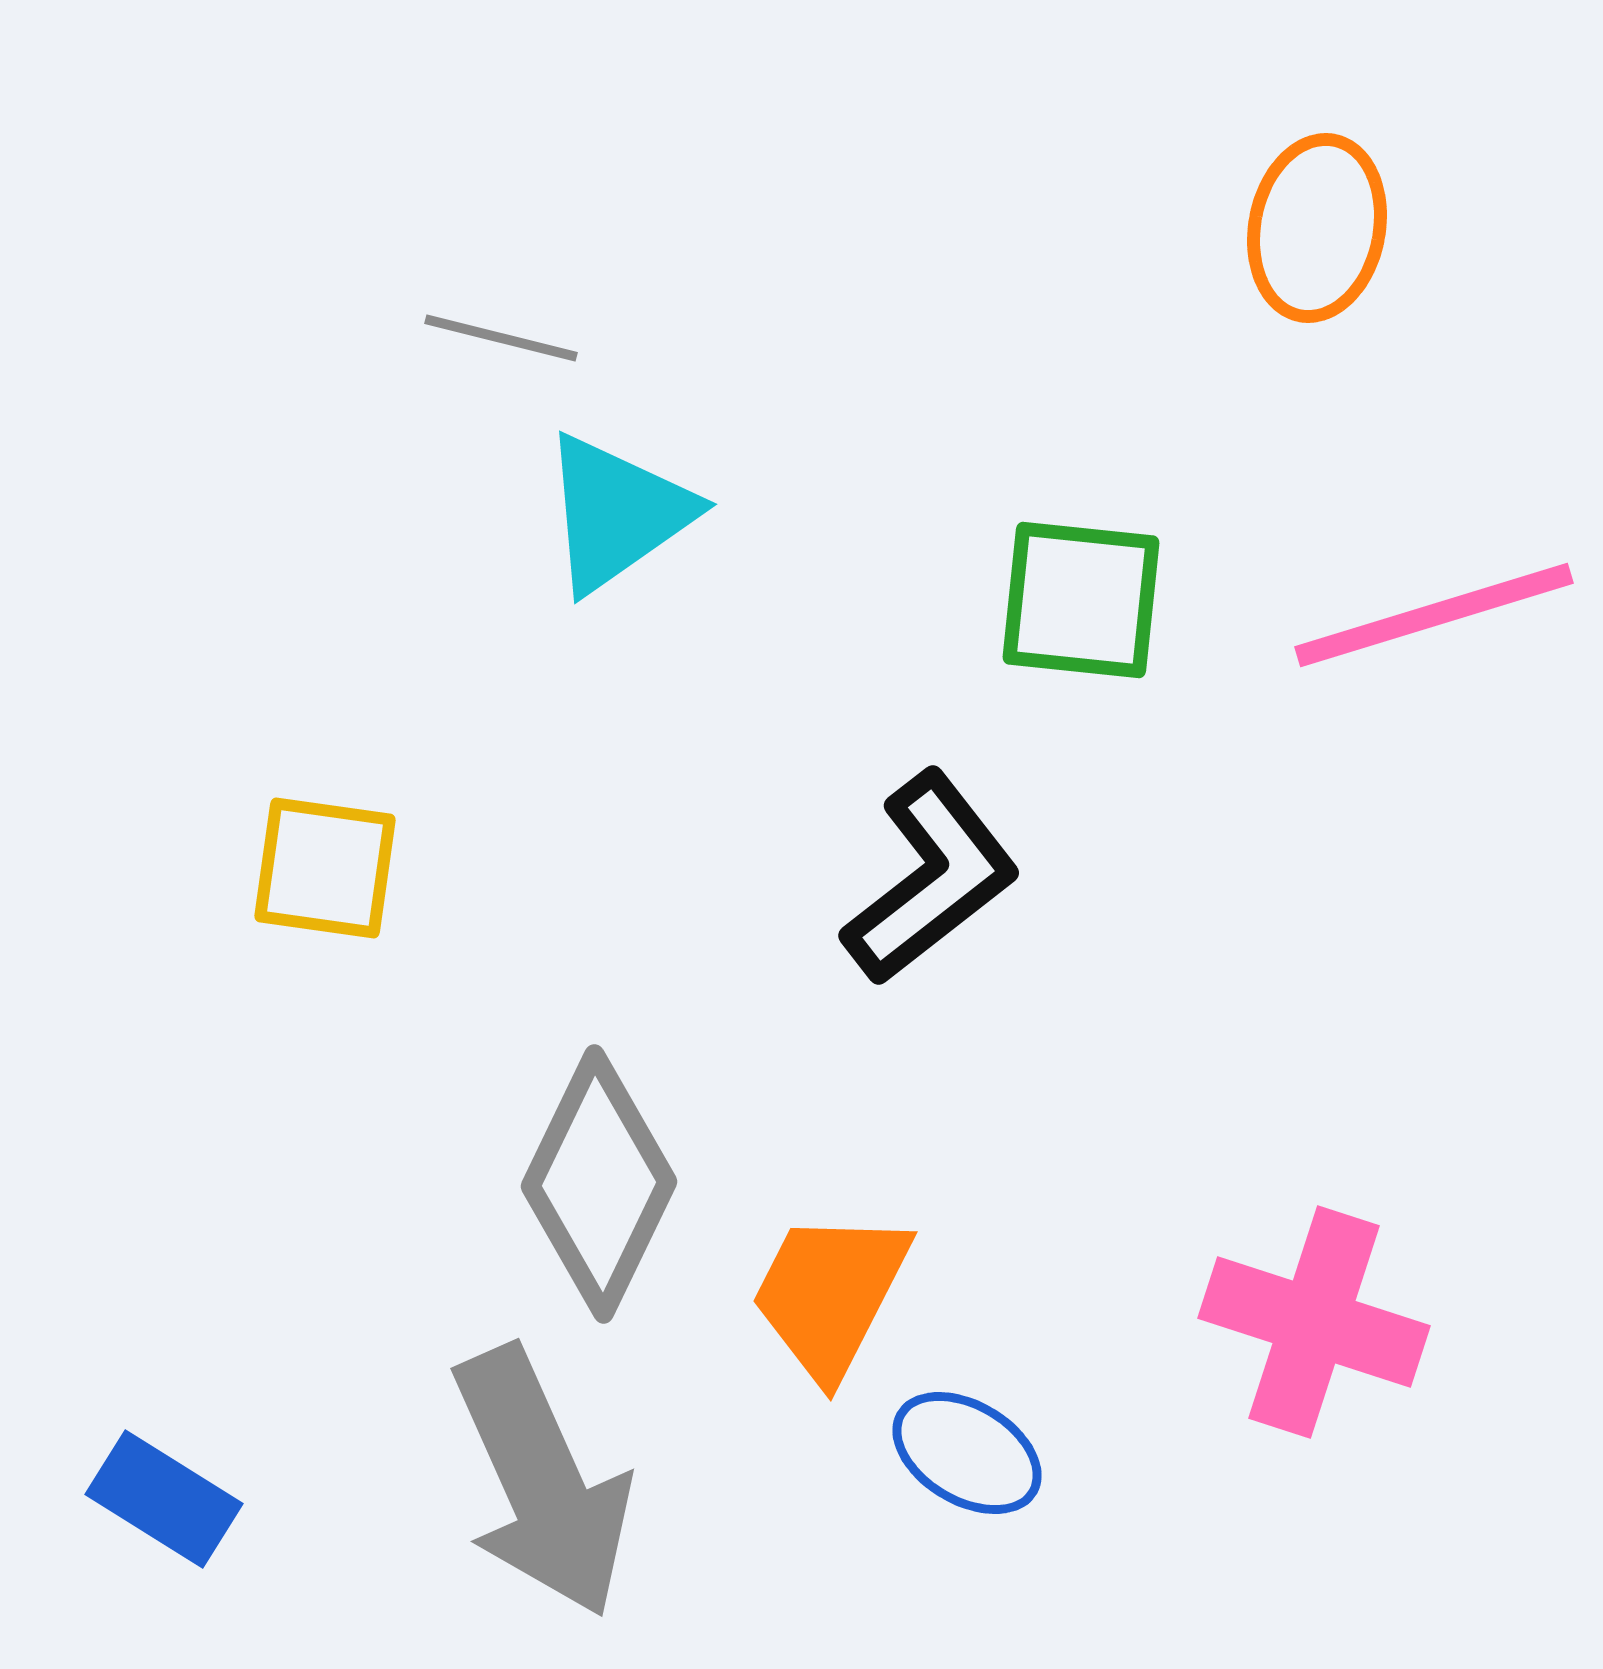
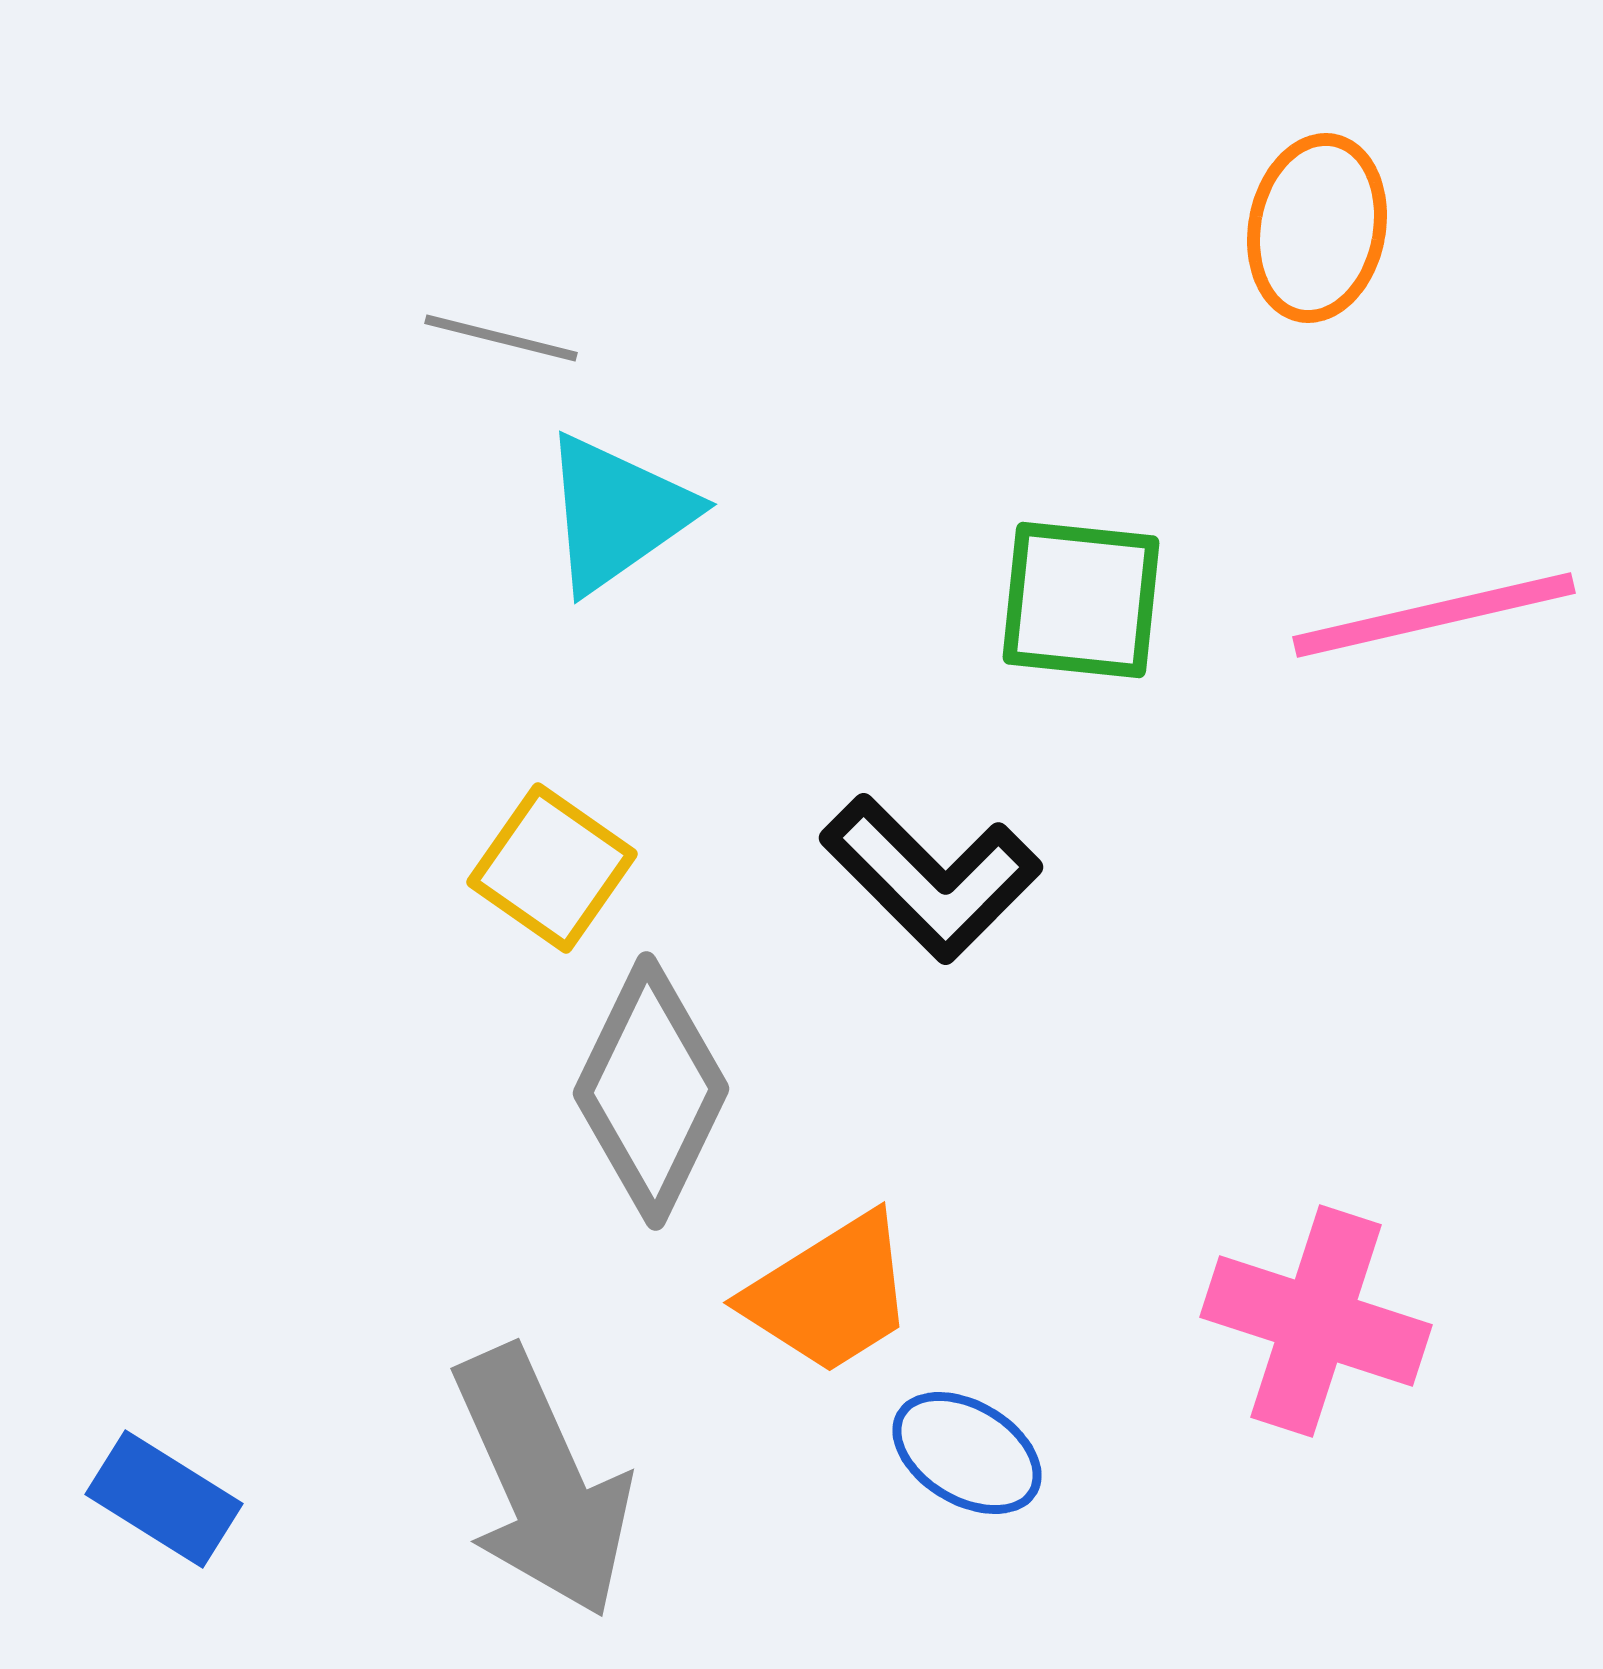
pink line: rotated 4 degrees clockwise
yellow square: moved 227 px right; rotated 27 degrees clockwise
black L-shape: rotated 83 degrees clockwise
gray diamond: moved 52 px right, 93 px up
orange trapezoid: rotated 149 degrees counterclockwise
pink cross: moved 2 px right, 1 px up
